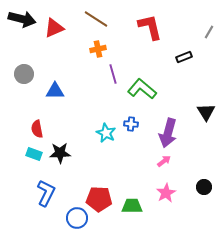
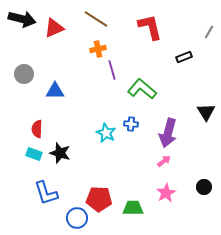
purple line: moved 1 px left, 4 px up
red semicircle: rotated 12 degrees clockwise
black star: rotated 20 degrees clockwise
blue L-shape: rotated 136 degrees clockwise
green trapezoid: moved 1 px right, 2 px down
